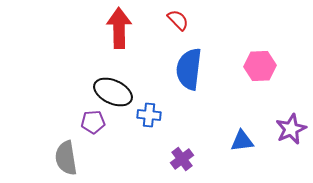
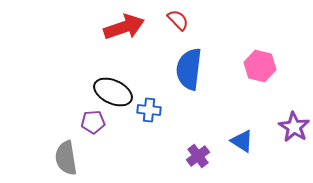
red arrow: moved 5 px right, 1 px up; rotated 72 degrees clockwise
pink hexagon: rotated 16 degrees clockwise
blue cross: moved 5 px up
purple star: moved 3 px right, 2 px up; rotated 16 degrees counterclockwise
blue triangle: rotated 40 degrees clockwise
purple cross: moved 16 px right, 3 px up
